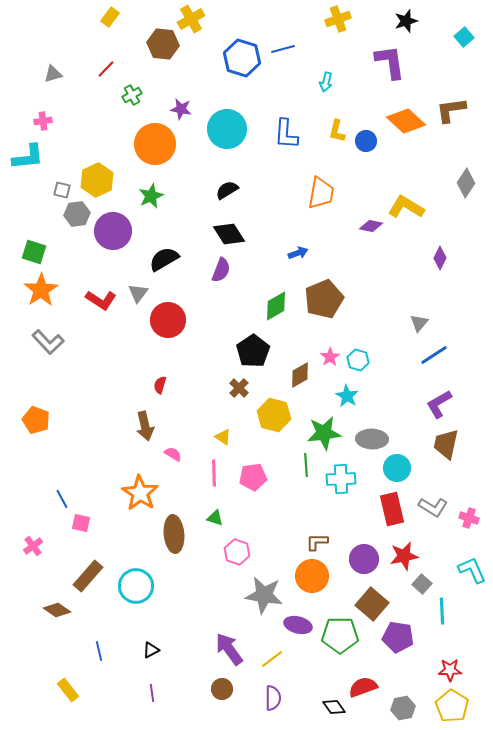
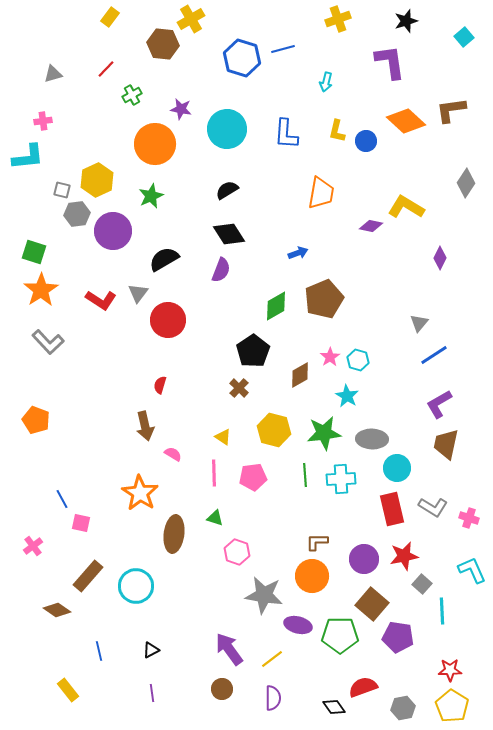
yellow hexagon at (274, 415): moved 15 px down
green line at (306, 465): moved 1 px left, 10 px down
brown ellipse at (174, 534): rotated 12 degrees clockwise
